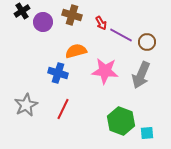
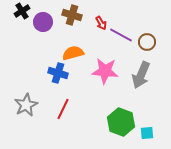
orange semicircle: moved 3 px left, 2 px down
green hexagon: moved 1 px down
